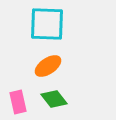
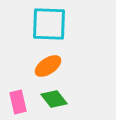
cyan square: moved 2 px right
